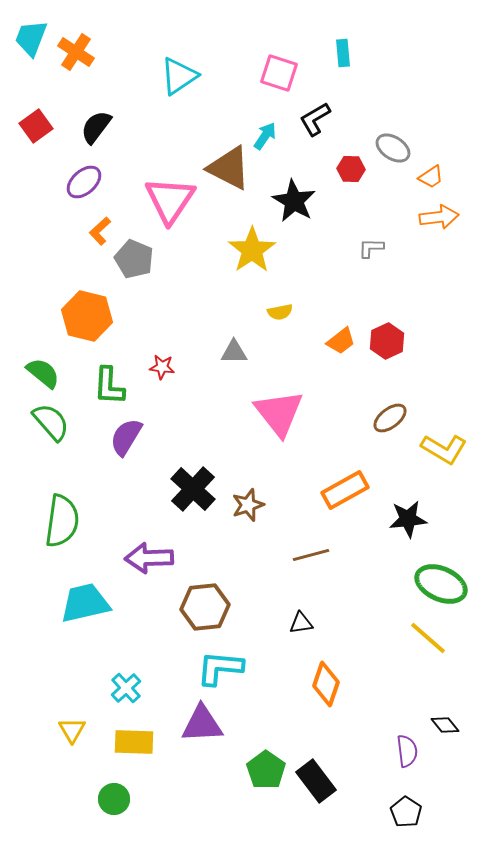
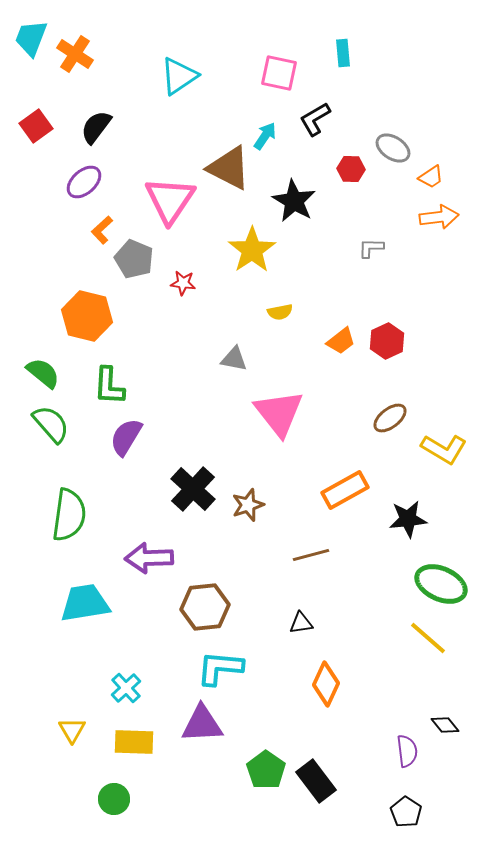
orange cross at (76, 52): moved 1 px left, 2 px down
pink square at (279, 73): rotated 6 degrees counterclockwise
orange L-shape at (100, 231): moved 2 px right, 1 px up
gray triangle at (234, 352): moved 7 px down; rotated 12 degrees clockwise
red star at (162, 367): moved 21 px right, 84 px up
green semicircle at (51, 422): moved 2 px down
green semicircle at (62, 521): moved 7 px right, 6 px up
cyan trapezoid at (85, 603): rotated 4 degrees clockwise
orange diamond at (326, 684): rotated 6 degrees clockwise
